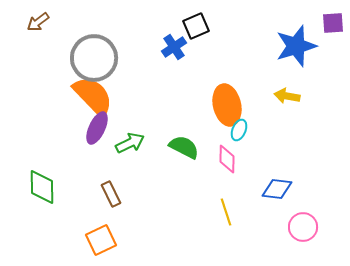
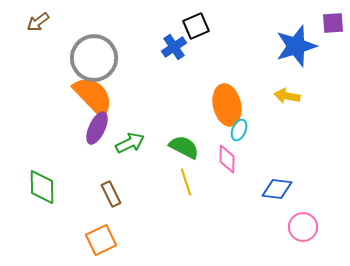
yellow line: moved 40 px left, 30 px up
